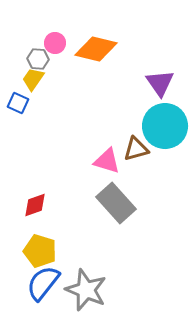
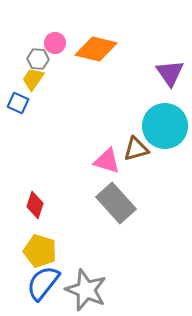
purple triangle: moved 10 px right, 10 px up
red diamond: rotated 52 degrees counterclockwise
